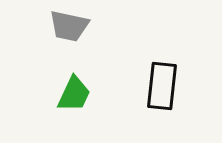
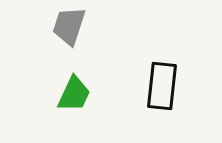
gray trapezoid: rotated 96 degrees clockwise
